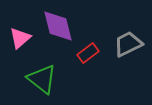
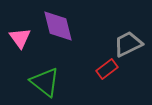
pink triangle: rotated 25 degrees counterclockwise
red rectangle: moved 19 px right, 16 px down
green triangle: moved 3 px right, 3 px down
